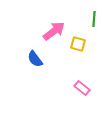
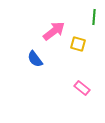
green line: moved 2 px up
